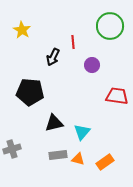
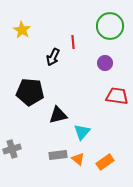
purple circle: moved 13 px right, 2 px up
black triangle: moved 4 px right, 8 px up
orange triangle: rotated 24 degrees clockwise
